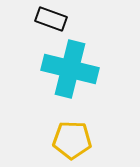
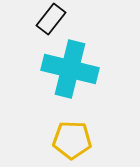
black rectangle: rotated 72 degrees counterclockwise
